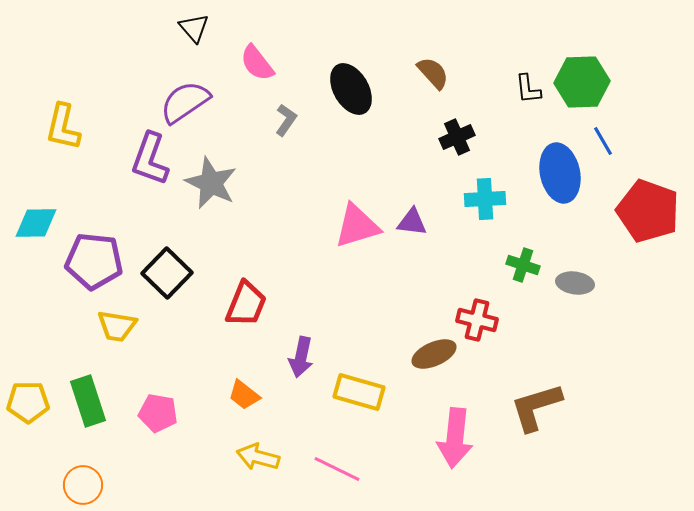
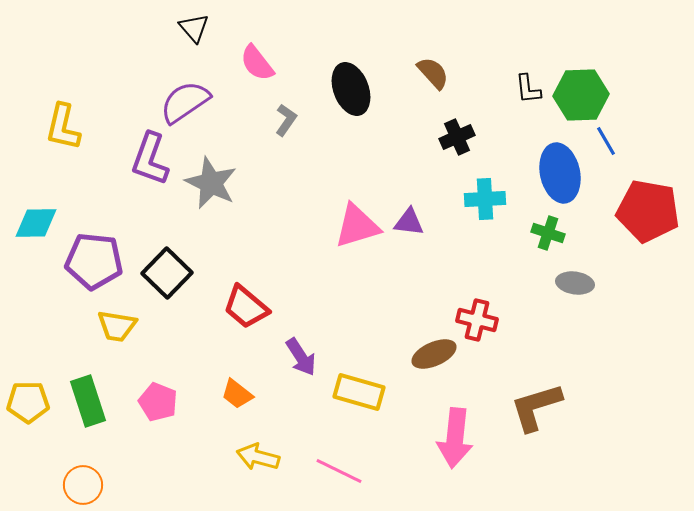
green hexagon: moved 1 px left, 13 px down
black ellipse: rotated 9 degrees clockwise
blue line: moved 3 px right
red pentagon: rotated 10 degrees counterclockwise
purple triangle: moved 3 px left
green cross: moved 25 px right, 32 px up
red trapezoid: moved 3 px down; rotated 108 degrees clockwise
purple arrow: rotated 45 degrees counterclockwise
orange trapezoid: moved 7 px left, 1 px up
pink pentagon: moved 11 px up; rotated 12 degrees clockwise
pink line: moved 2 px right, 2 px down
